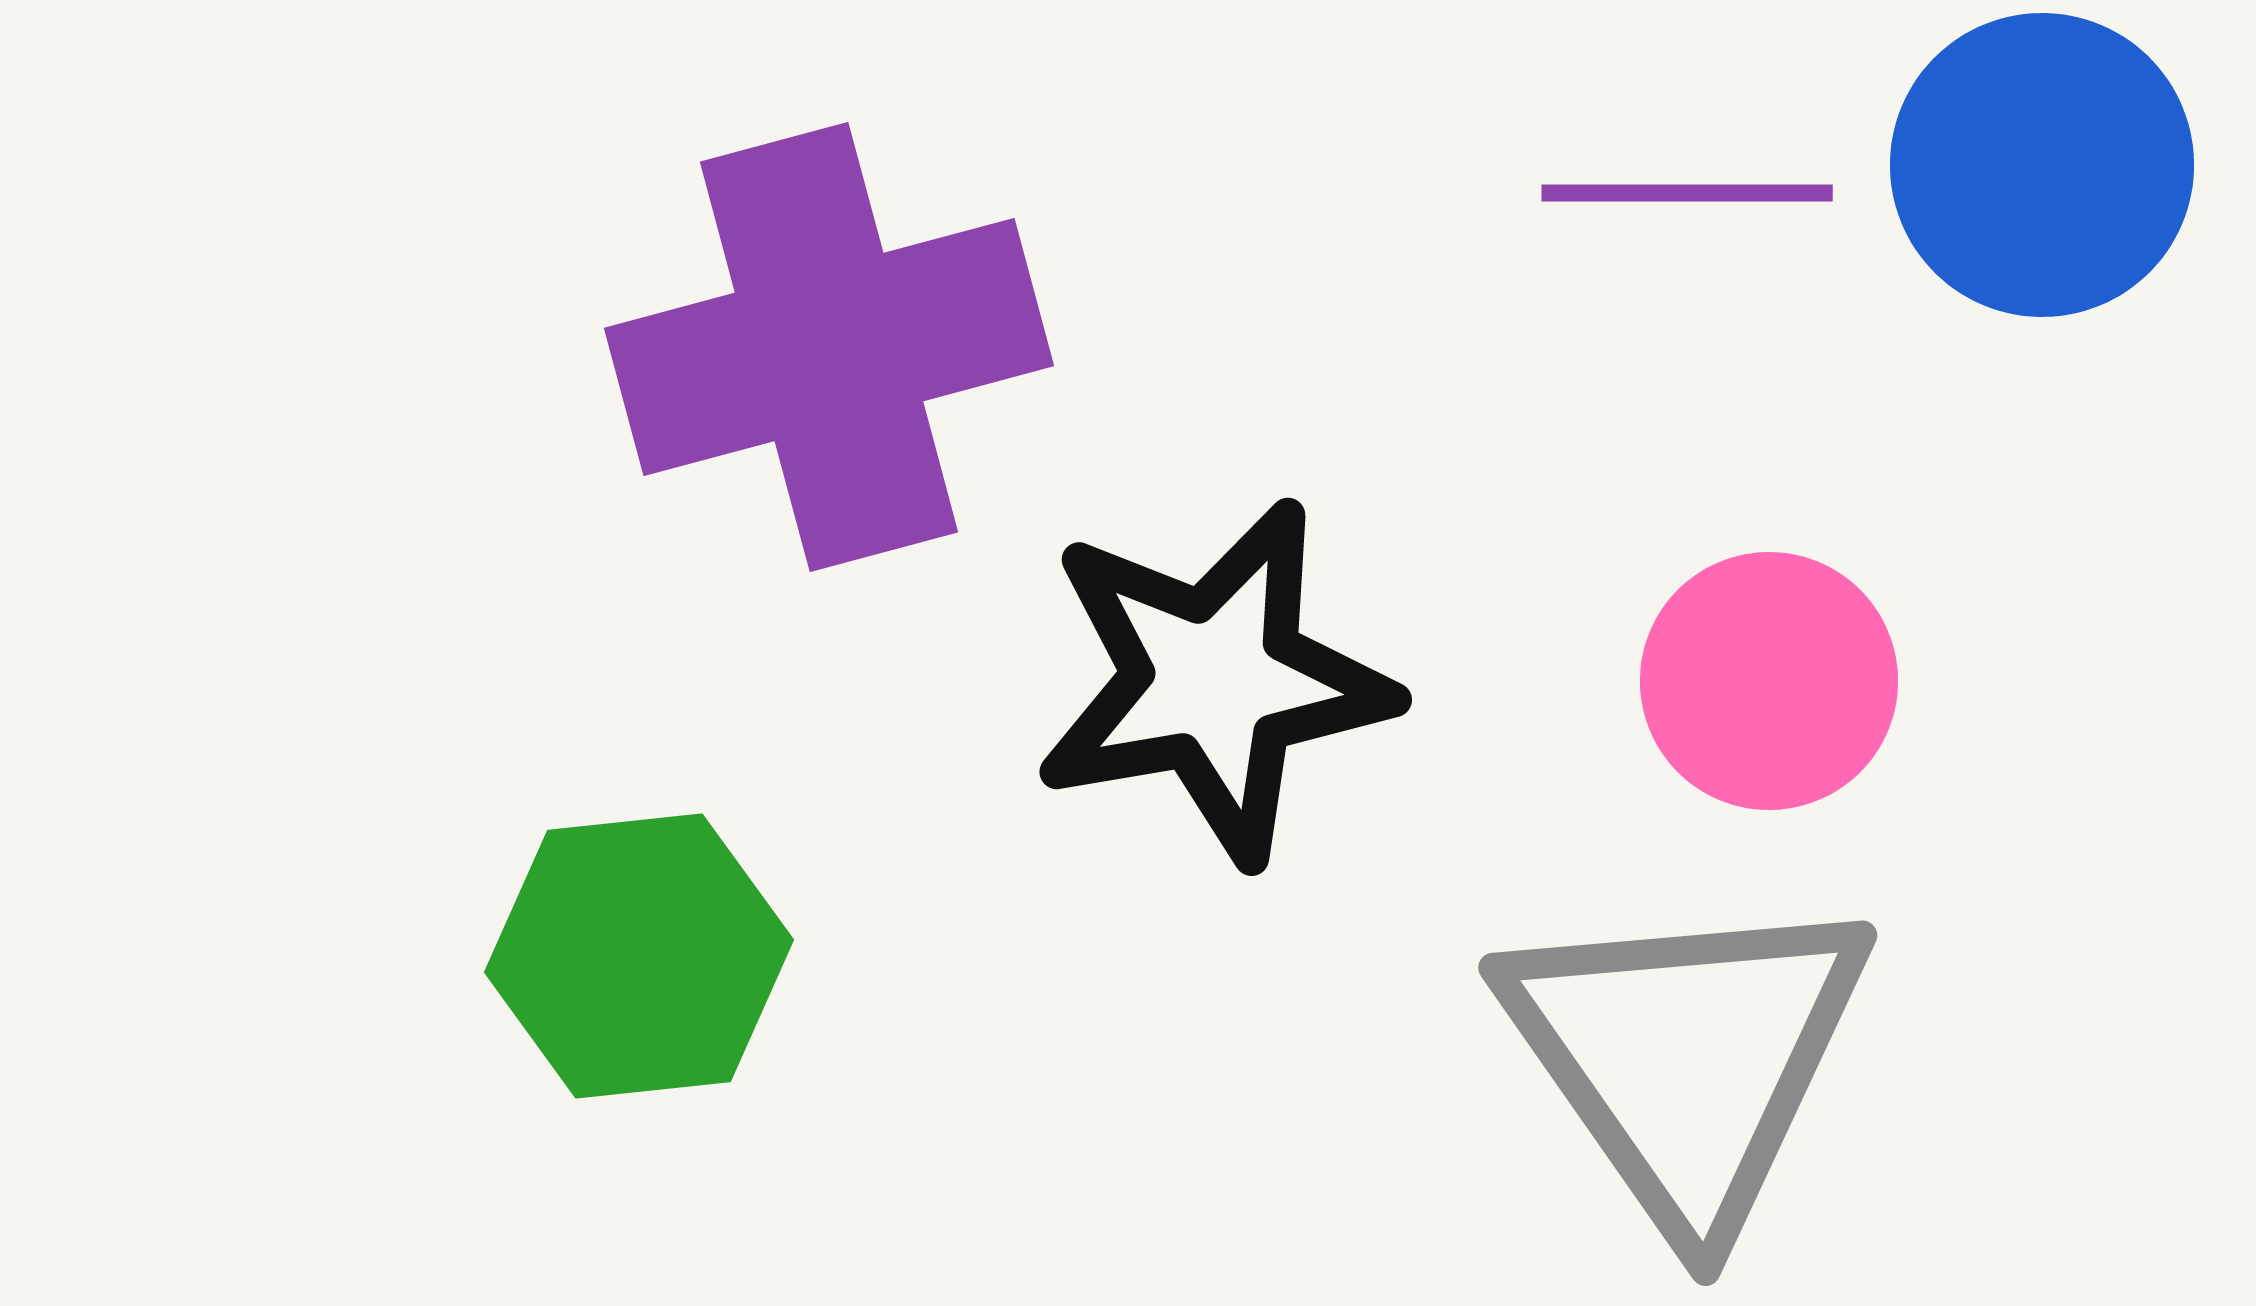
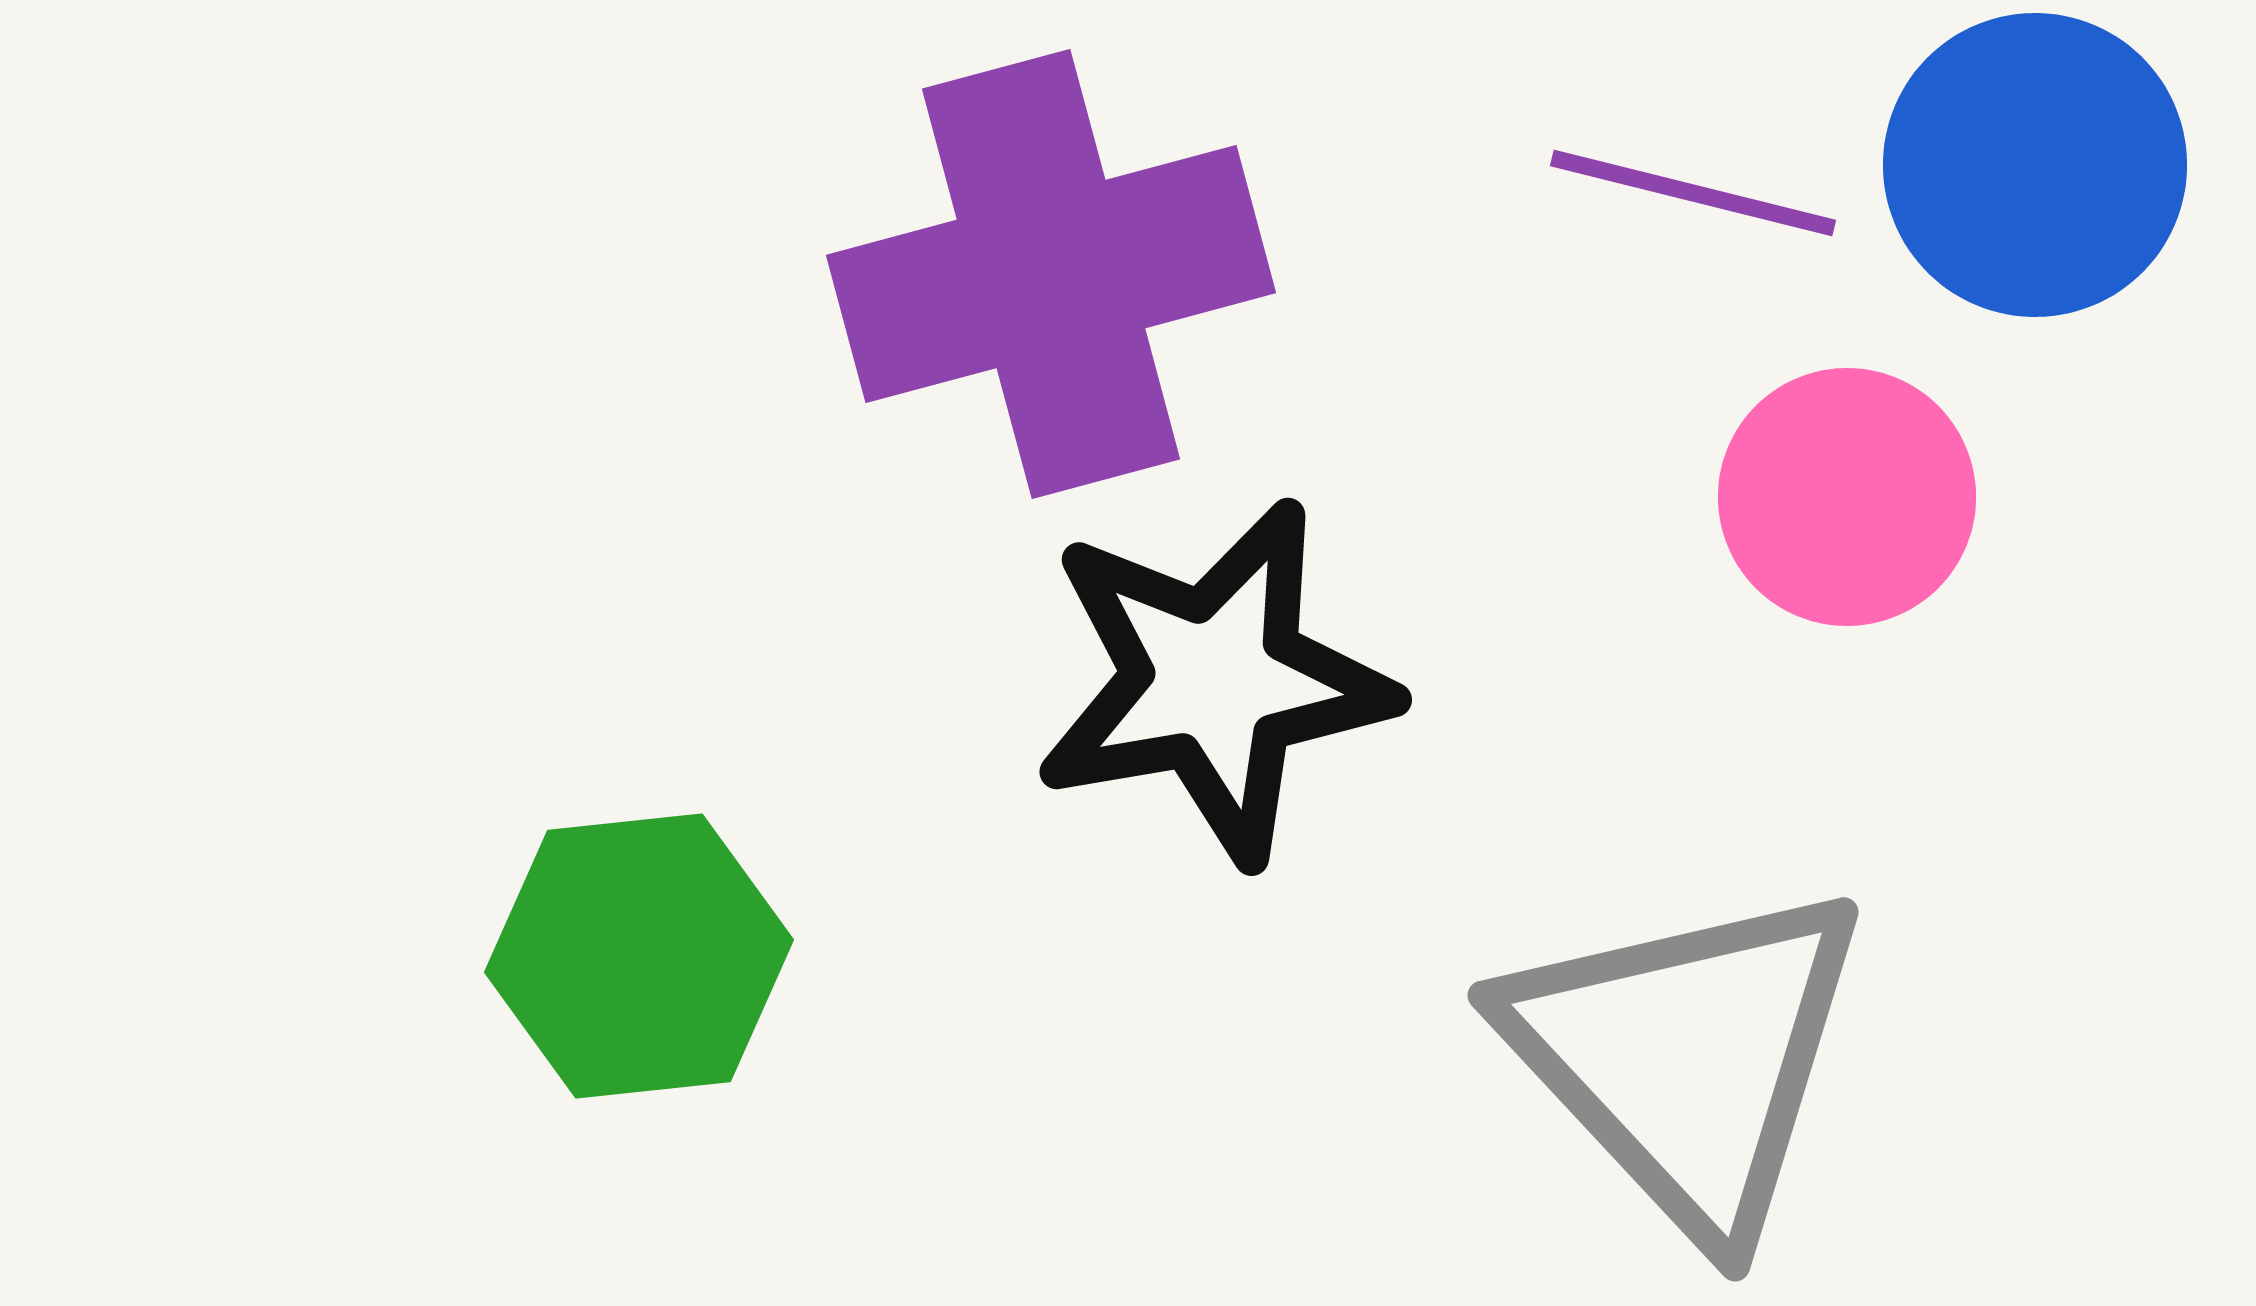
blue circle: moved 7 px left
purple line: moved 6 px right; rotated 14 degrees clockwise
purple cross: moved 222 px right, 73 px up
pink circle: moved 78 px right, 184 px up
gray triangle: rotated 8 degrees counterclockwise
